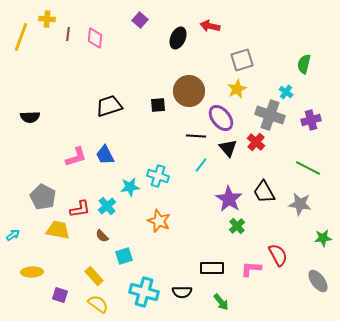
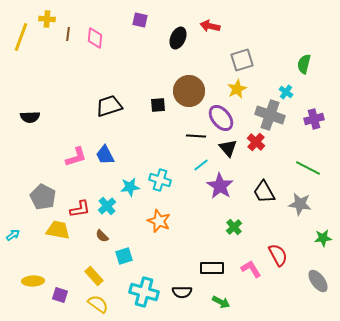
purple square at (140, 20): rotated 28 degrees counterclockwise
purple cross at (311, 120): moved 3 px right, 1 px up
cyan line at (201, 165): rotated 14 degrees clockwise
cyan cross at (158, 176): moved 2 px right, 4 px down
purple star at (229, 199): moved 9 px left, 13 px up
green cross at (237, 226): moved 3 px left, 1 px down
pink L-shape at (251, 269): rotated 55 degrees clockwise
yellow ellipse at (32, 272): moved 1 px right, 9 px down
green arrow at (221, 302): rotated 24 degrees counterclockwise
